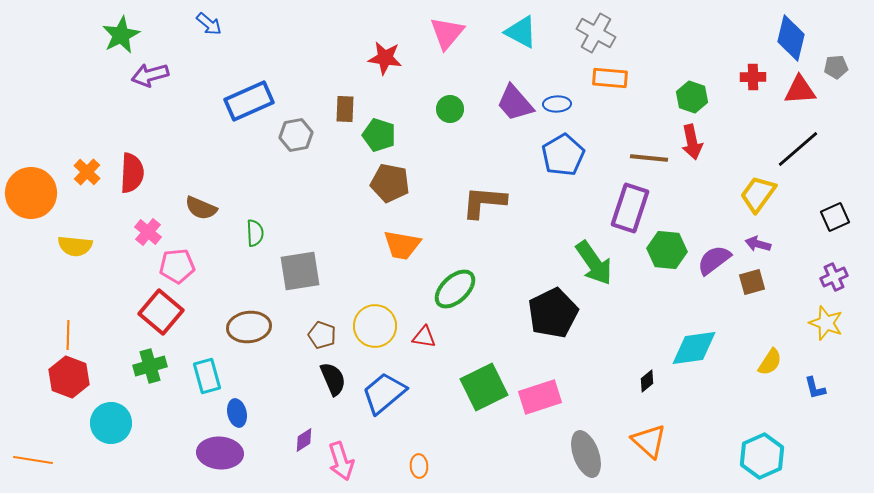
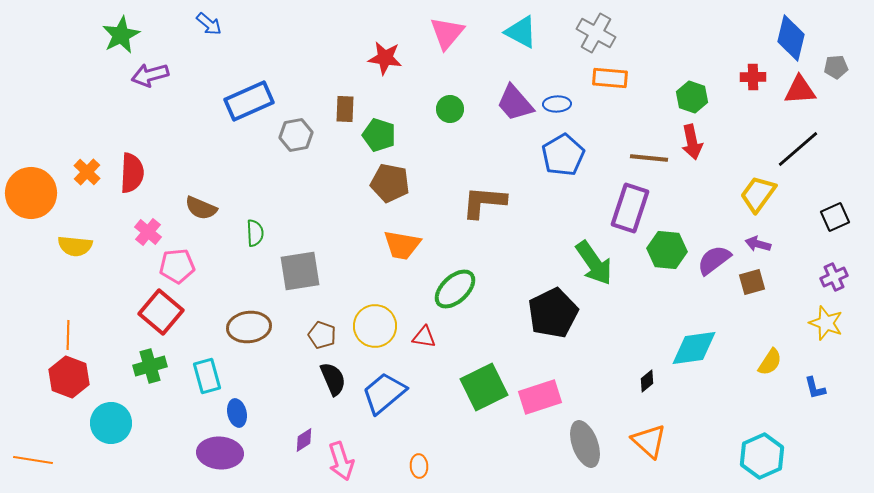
gray ellipse at (586, 454): moved 1 px left, 10 px up
